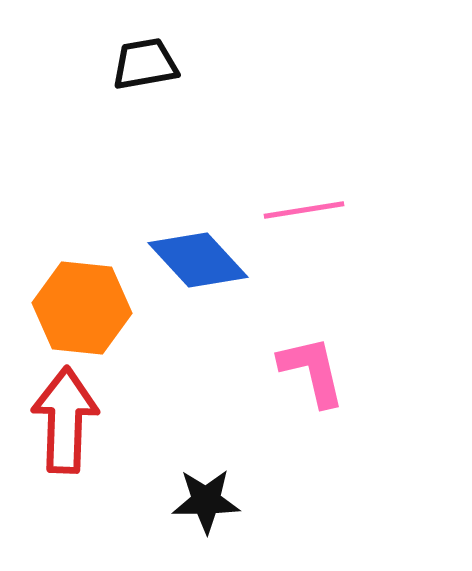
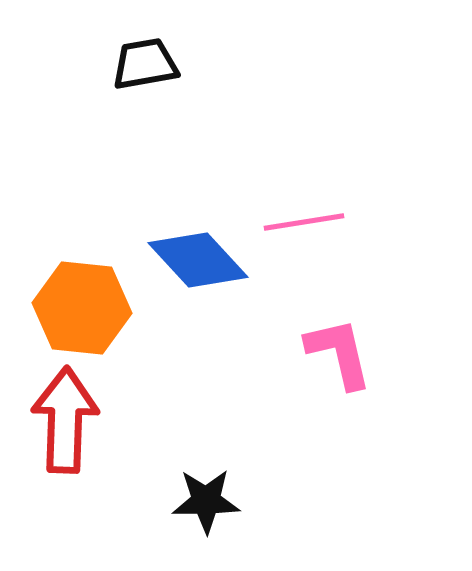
pink line: moved 12 px down
pink L-shape: moved 27 px right, 18 px up
